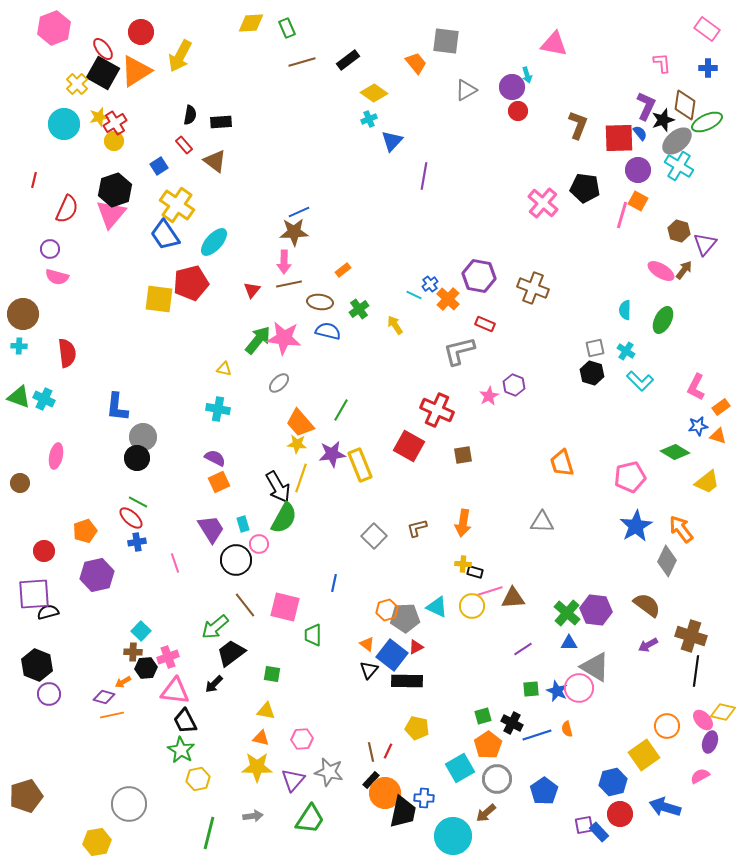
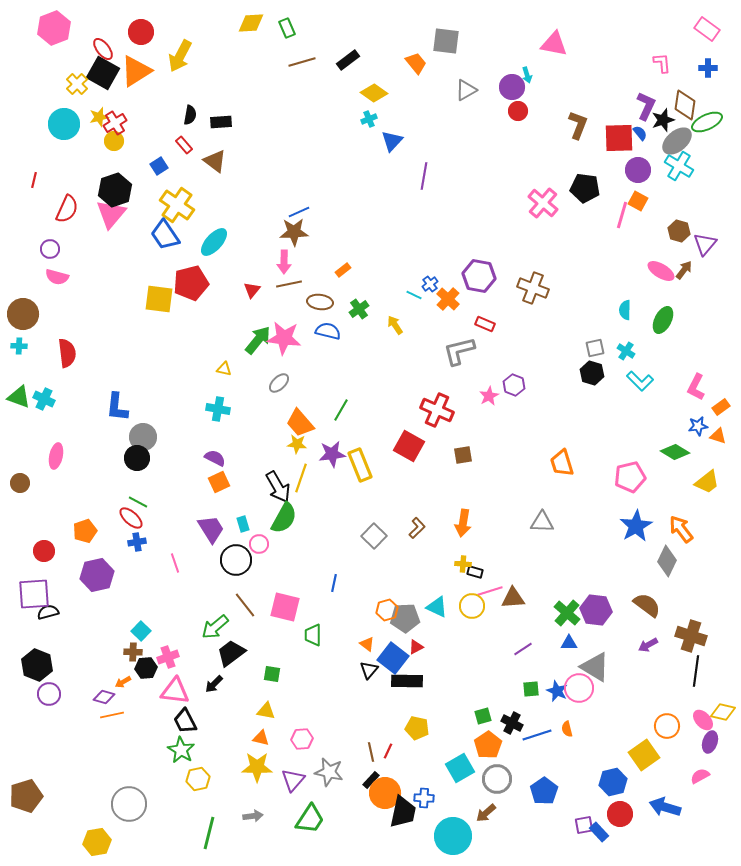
brown L-shape at (417, 528): rotated 150 degrees clockwise
blue square at (392, 655): moved 1 px right, 3 px down
